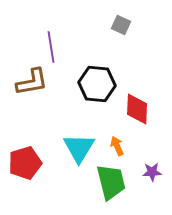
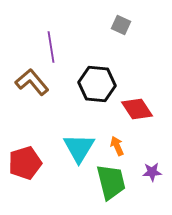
brown L-shape: rotated 120 degrees counterclockwise
red diamond: rotated 36 degrees counterclockwise
